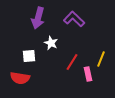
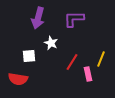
purple L-shape: rotated 45 degrees counterclockwise
red semicircle: moved 2 px left, 1 px down
